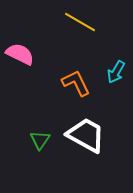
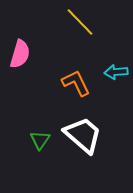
yellow line: rotated 16 degrees clockwise
pink semicircle: rotated 80 degrees clockwise
cyan arrow: rotated 55 degrees clockwise
white trapezoid: moved 3 px left; rotated 12 degrees clockwise
